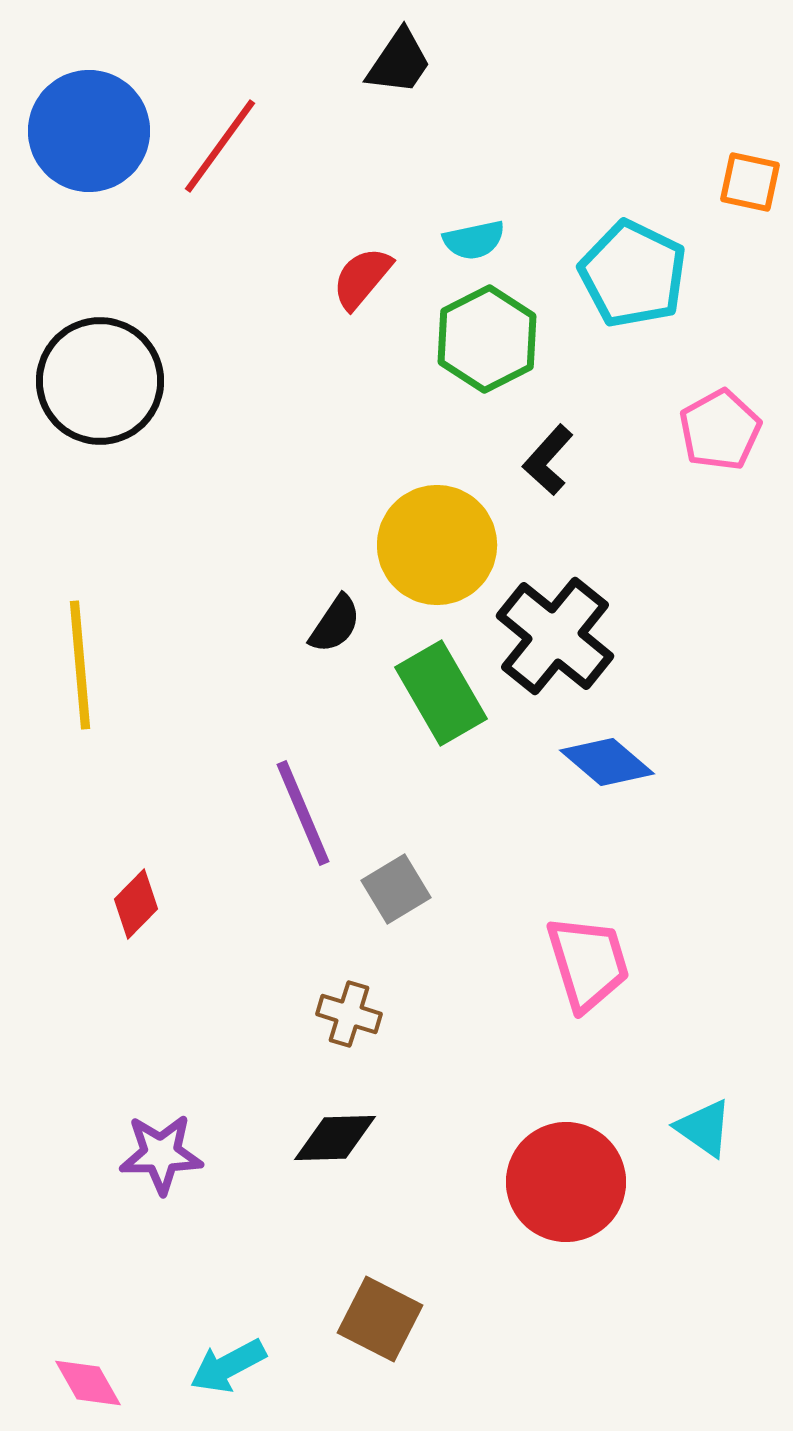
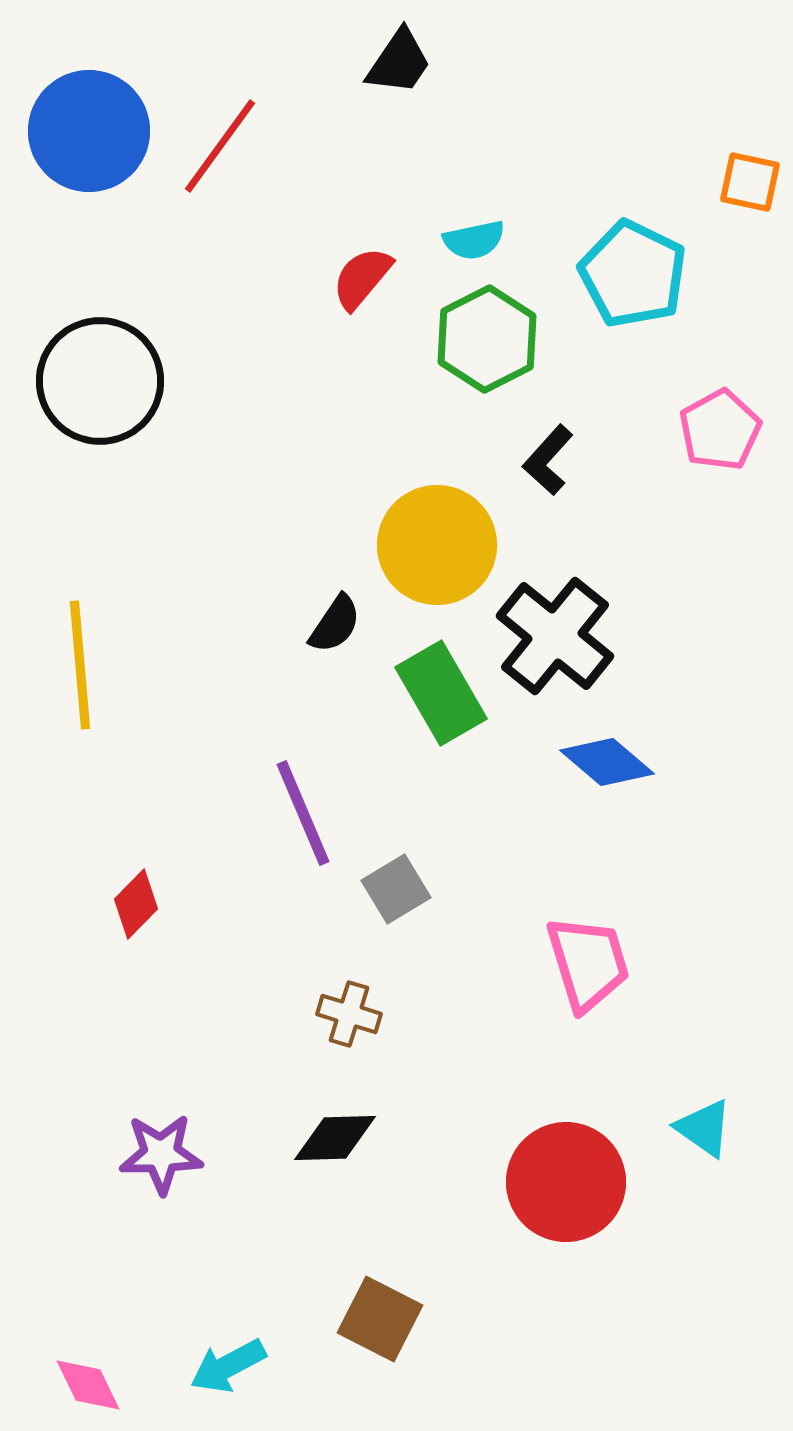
pink diamond: moved 2 px down; rotated 4 degrees clockwise
